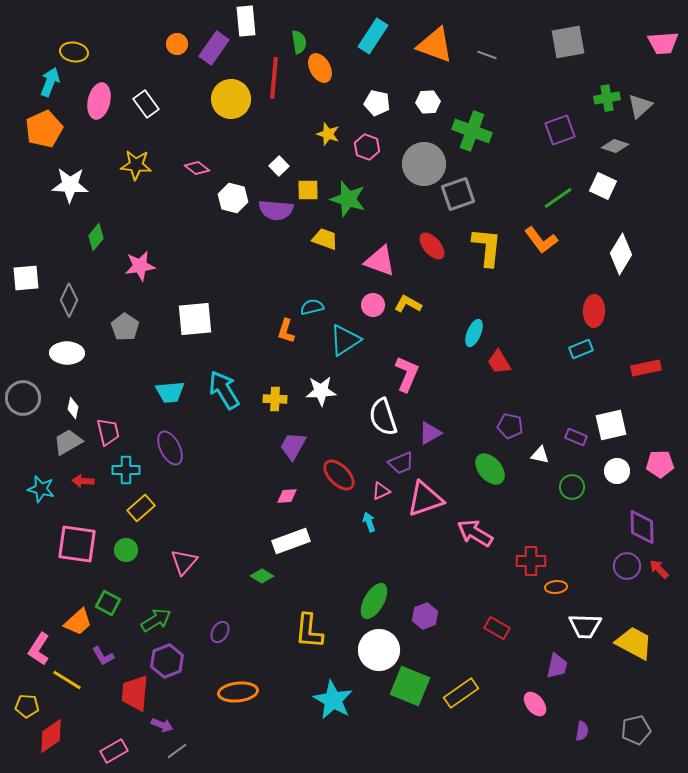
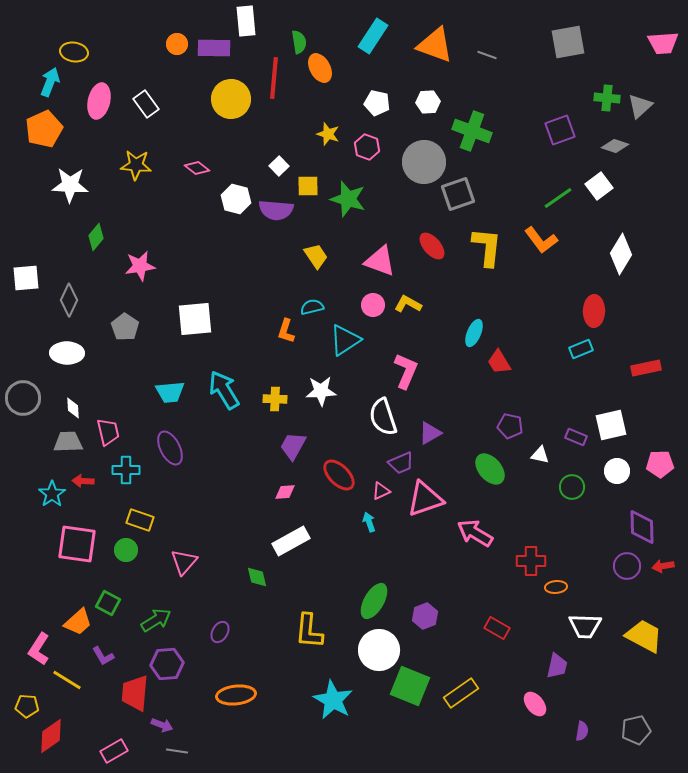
purple rectangle at (214, 48): rotated 56 degrees clockwise
green cross at (607, 98): rotated 15 degrees clockwise
gray circle at (424, 164): moved 2 px up
white square at (603, 186): moved 4 px left; rotated 28 degrees clockwise
yellow square at (308, 190): moved 4 px up
white hexagon at (233, 198): moved 3 px right, 1 px down
yellow trapezoid at (325, 239): moved 9 px left, 17 px down; rotated 36 degrees clockwise
pink L-shape at (407, 374): moved 1 px left, 3 px up
white diamond at (73, 408): rotated 15 degrees counterclockwise
gray trapezoid at (68, 442): rotated 28 degrees clockwise
cyan star at (41, 489): moved 11 px right, 5 px down; rotated 24 degrees clockwise
pink diamond at (287, 496): moved 2 px left, 4 px up
yellow rectangle at (141, 508): moved 1 px left, 12 px down; rotated 60 degrees clockwise
white rectangle at (291, 541): rotated 9 degrees counterclockwise
red arrow at (659, 569): moved 4 px right, 3 px up; rotated 55 degrees counterclockwise
green diamond at (262, 576): moved 5 px left, 1 px down; rotated 45 degrees clockwise
yellow trapezoid at (634, 643): moved 10 px right, 7 px up
purple hexagon at (167, 661): moved 3 px down; rotated 16 degrees clockwise
orange ellipse at (238, 692): moved 2 px left, 3 px down
gray line at (177, 751): rotated 45 degrees clockwise
